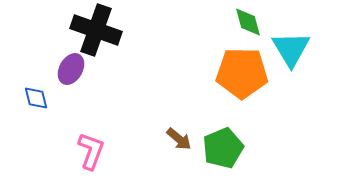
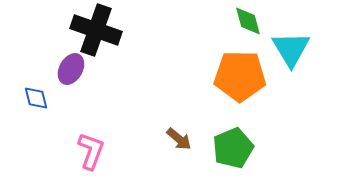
green diamond: moved 1 px up
orange pentagon: moved 2 px left, 3 px down
green pentagon: moved 10 px right
